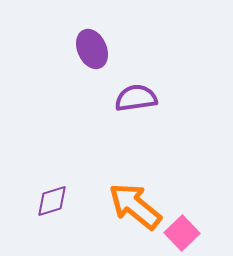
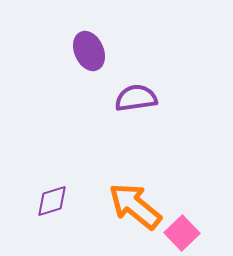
purple ellipse: moved 3 px left, 2 px down
